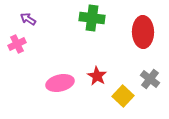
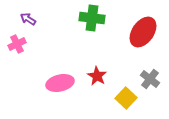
red ellipse: rotated 36 degrees clockwise
yellow square: moved 3 px right, 2 px down
